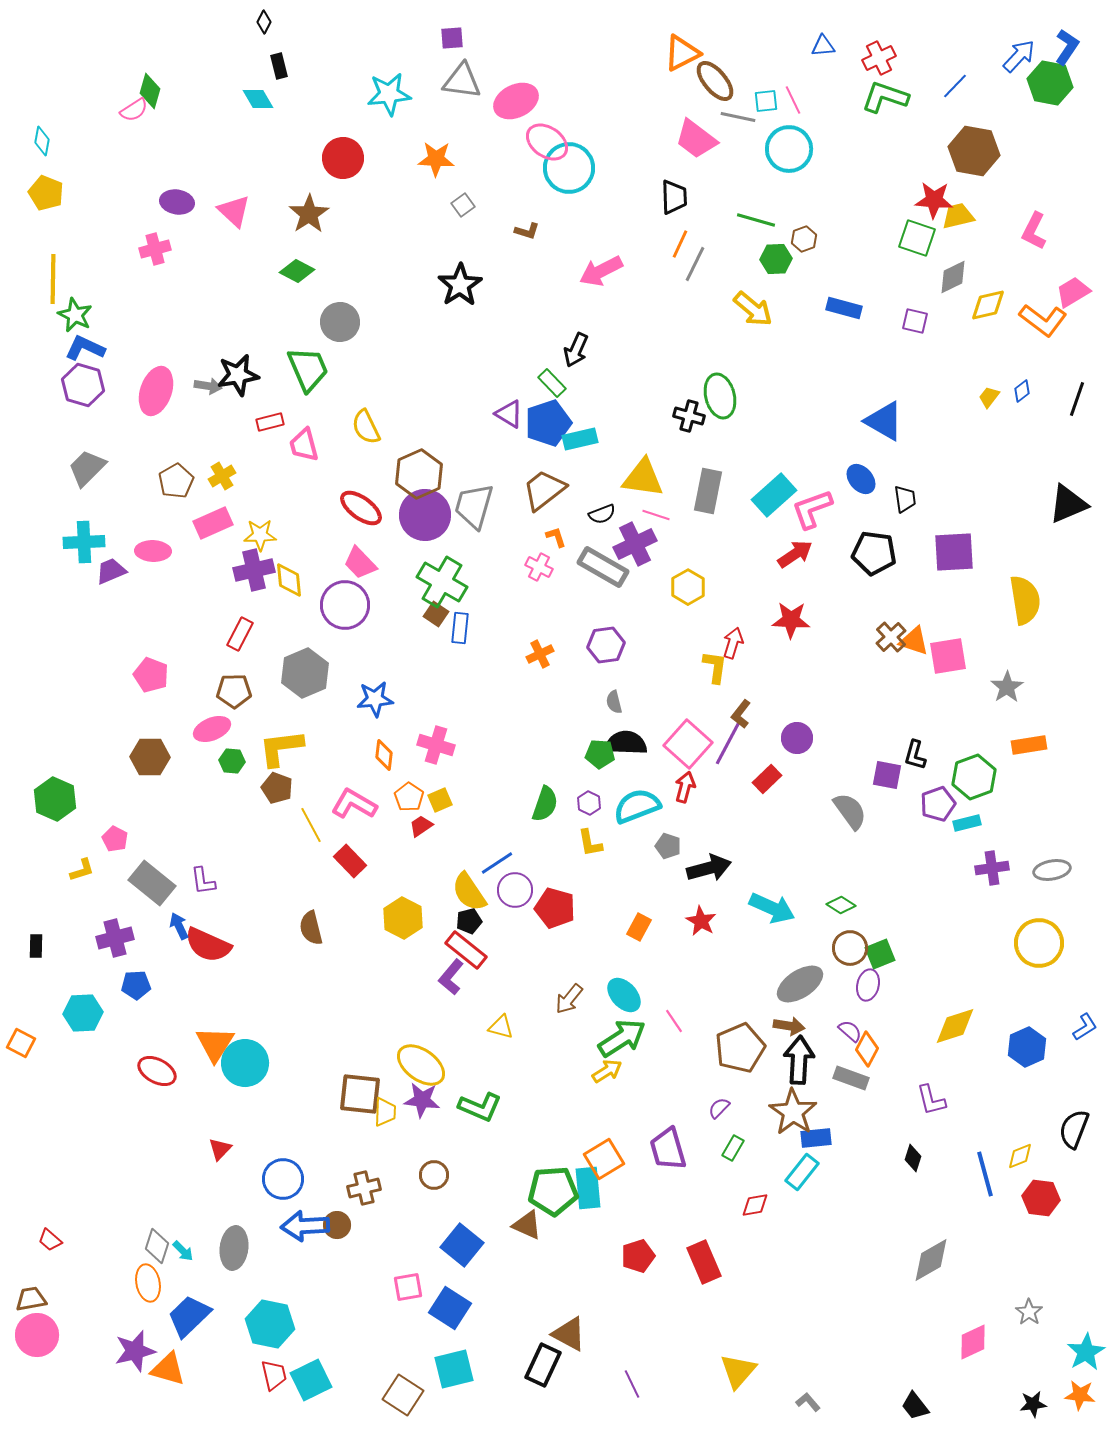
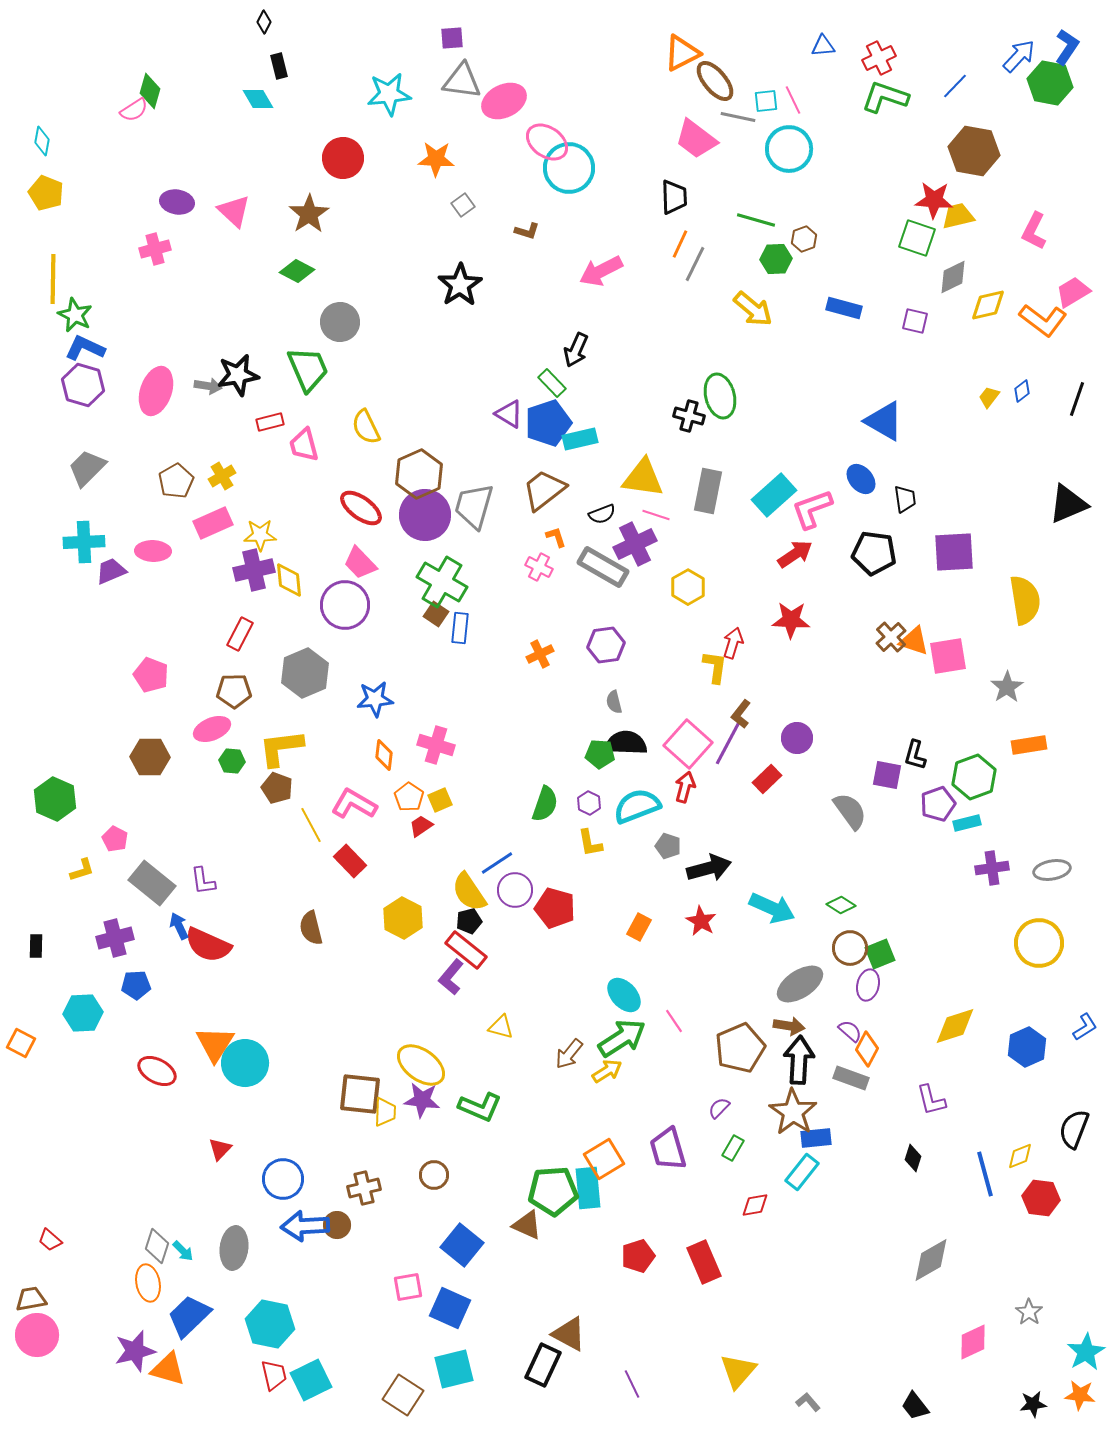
pink ellipse at (516, 101): moved 12 px left
brown arrow at (569, 999): moved 55 px down
blue square at (450, 1308): rotated 9 degrees counterclockwise
